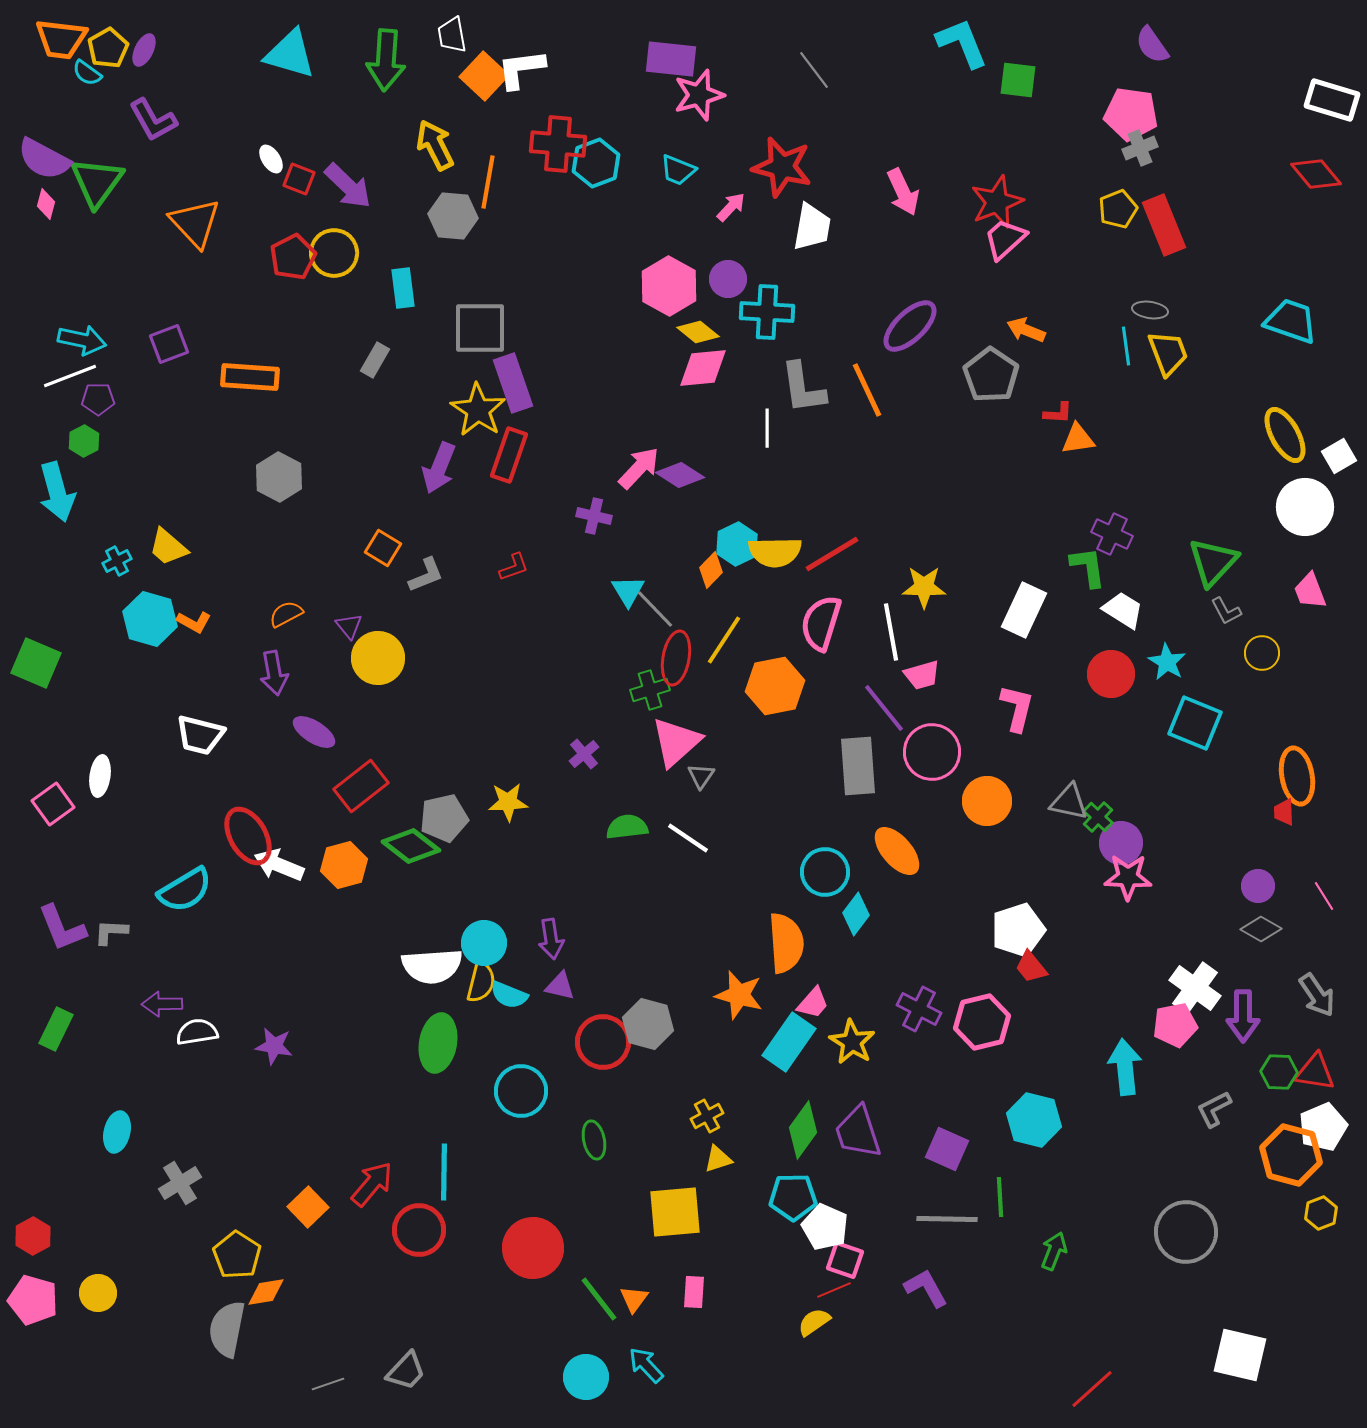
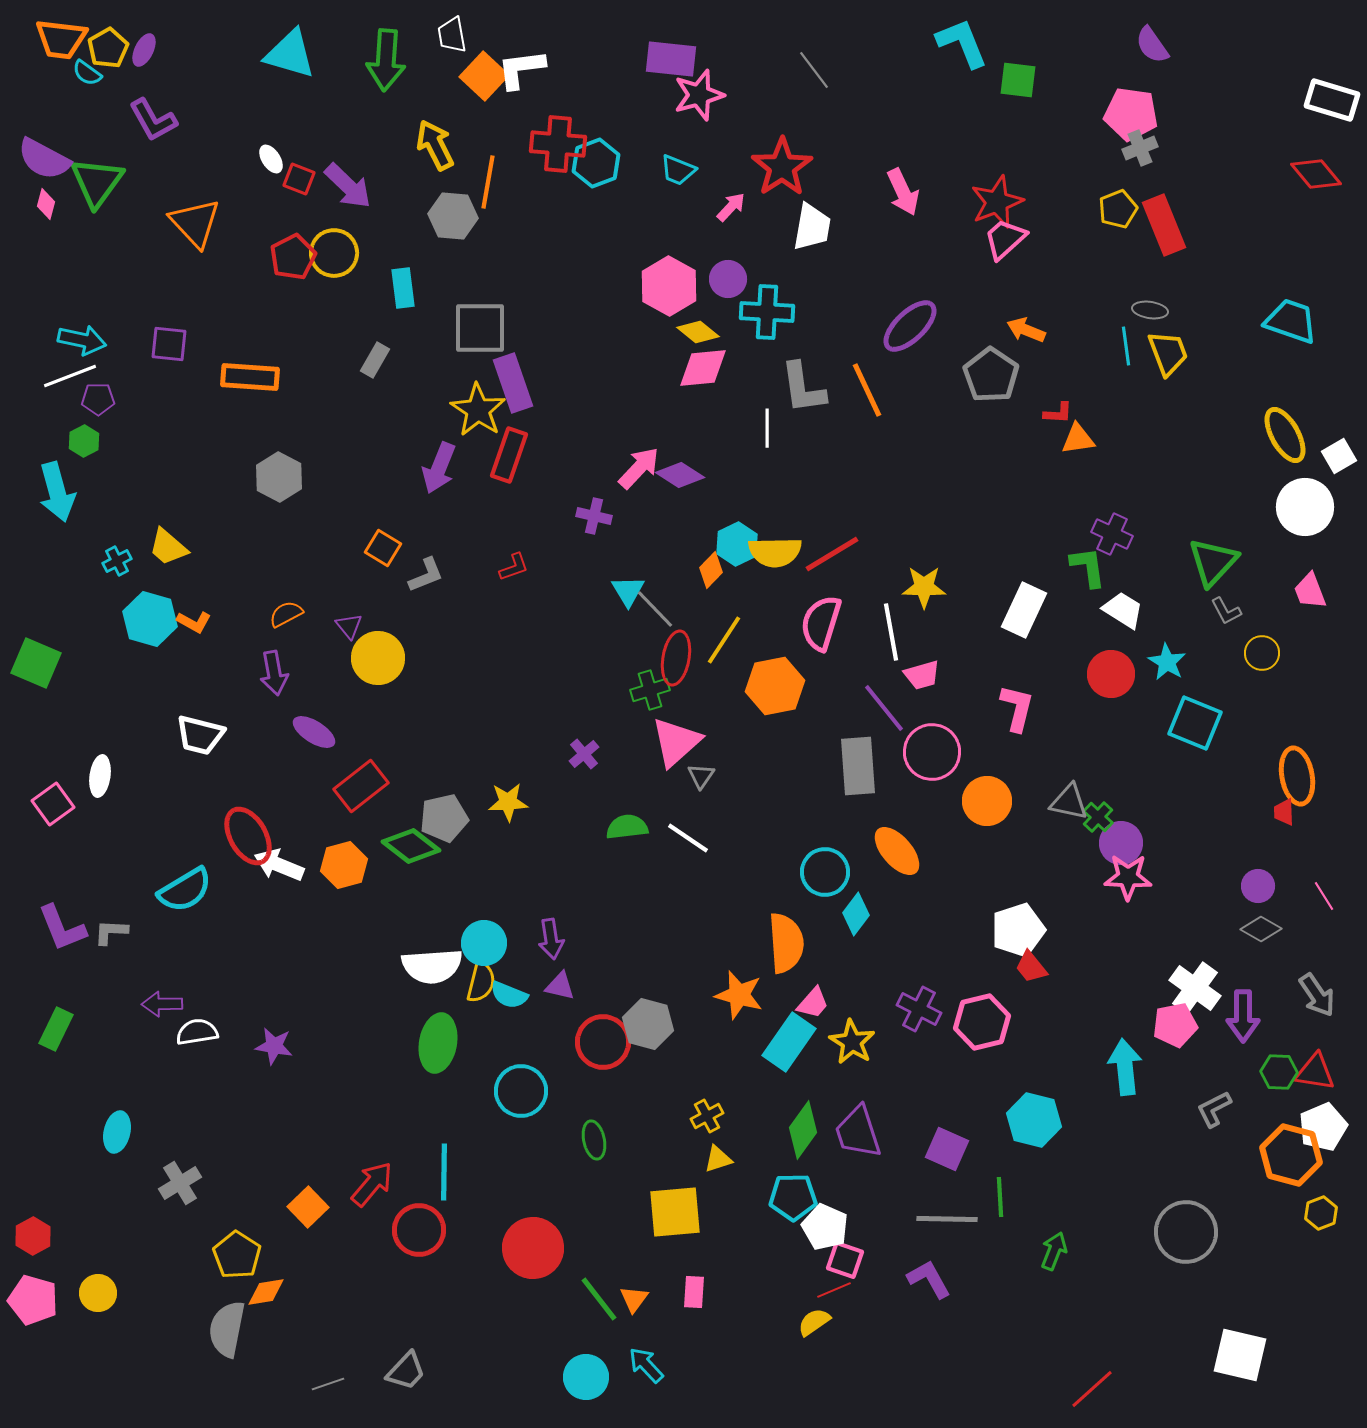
red star at (782, 167): rotated 24 degrees clockwise
purple square at (169, 344): rotated 27 degrees clockwise
purple L-shape at (926, 1288): moved 3 px right, 9 px up
